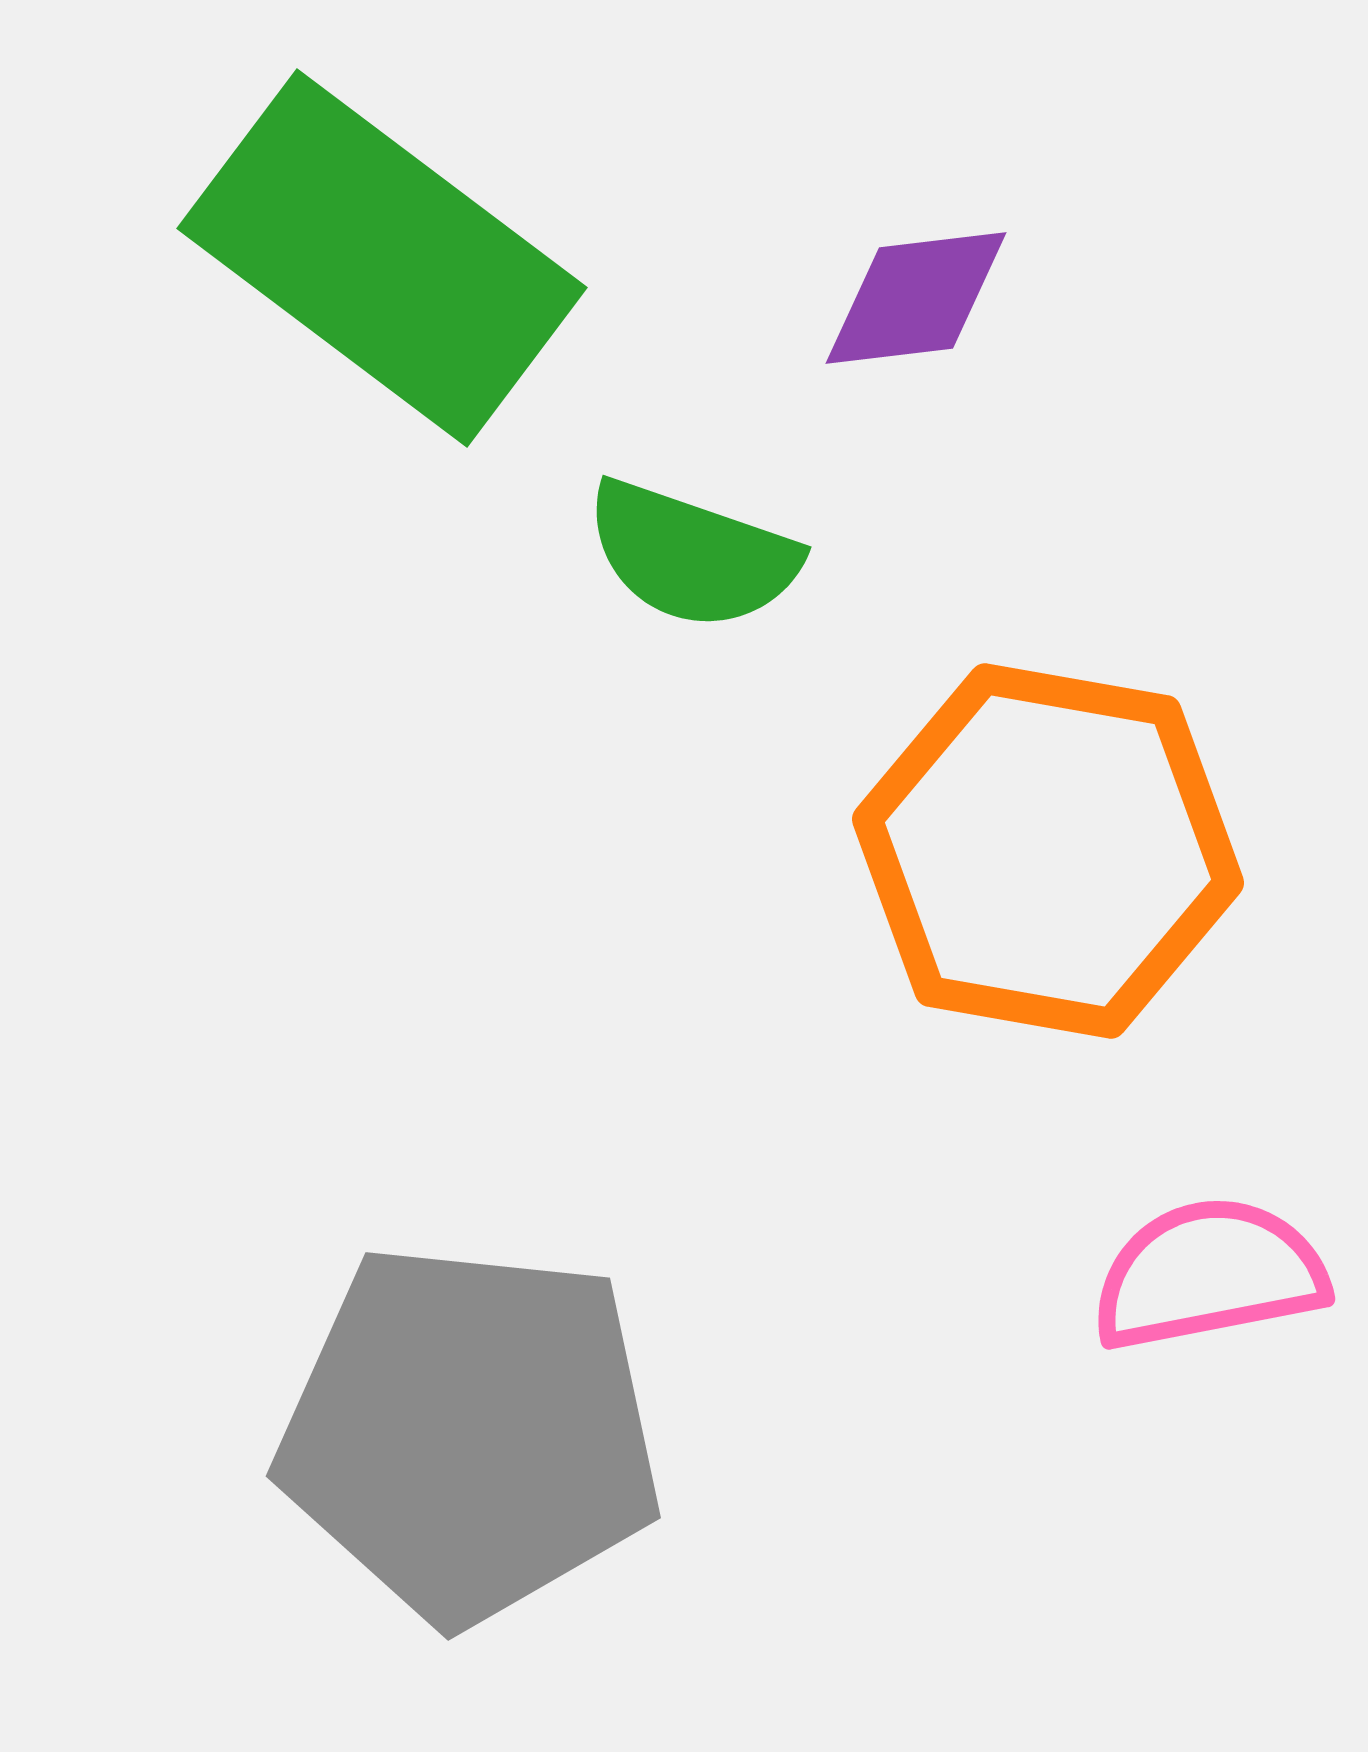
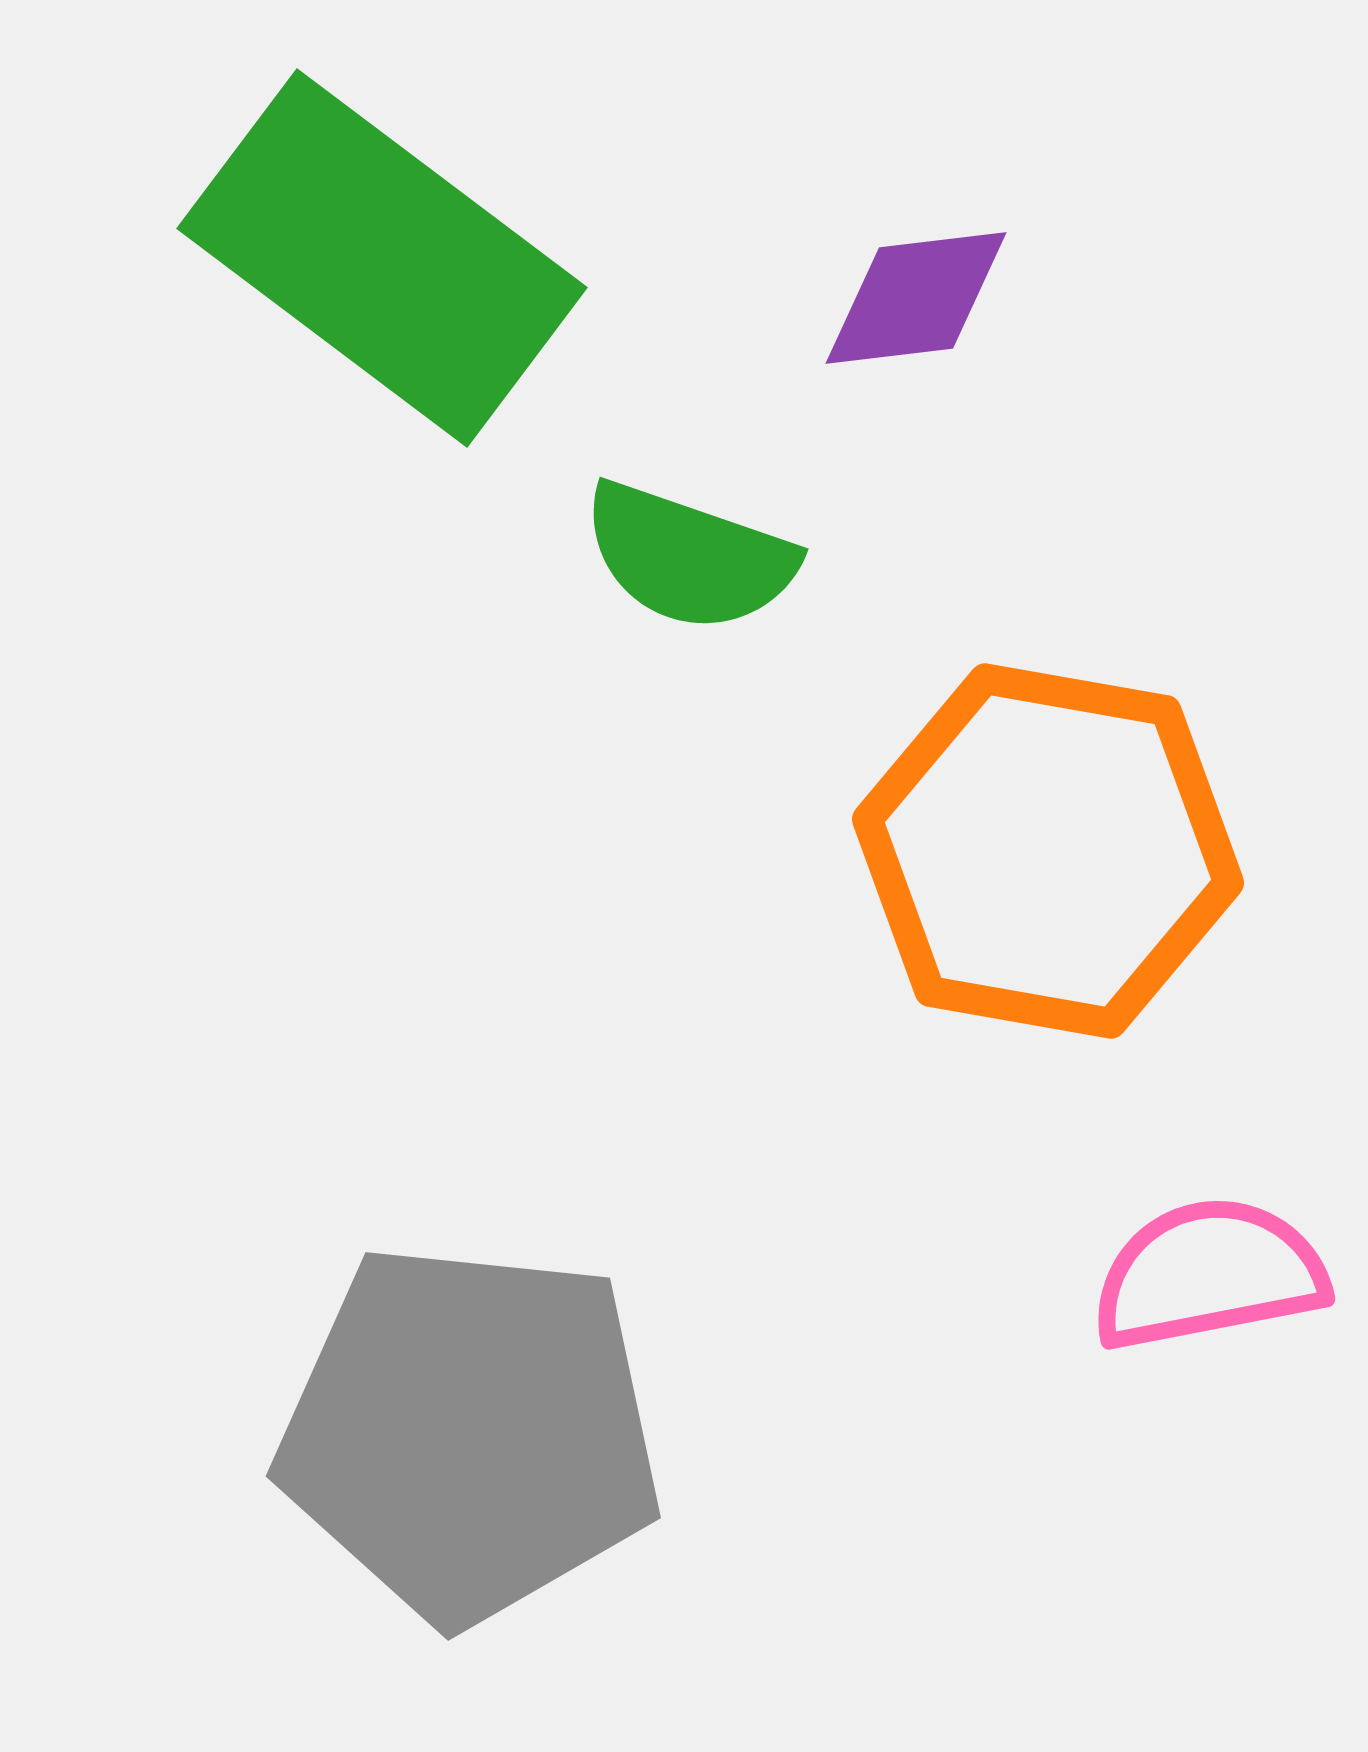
green semicircle: moved 3 px left, 2 px down
